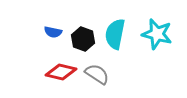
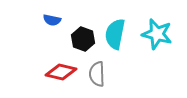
blue semicircle: moved 1 px left, 12 px up
gray semicircle: rotated 125 degrees counterclockwise
